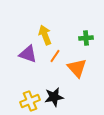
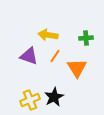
yellow arrow: moved 3 px right; rotated 60 degrees counterclockwise
purple triangle: moved 1 px right, 2 px down
orange triangle: rotated 10 degrees clockwise
black star: rotated 18 degrees counterclockwise
yellow cross: moved 1 px up
